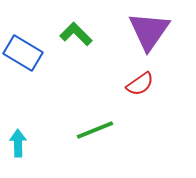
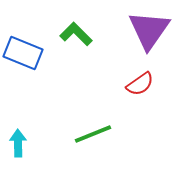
purple triangle: moved 1 px up
blue rectangle: rotated 9 degrees counterclockwise
green line: moved 2 px left, 4 px down
